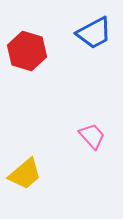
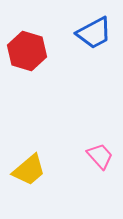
pink trapezoid: moved 8 px right, 20 px down
yellow trapezoid: moved 4 px right, 4 px up
